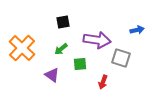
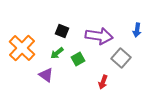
black square: moved 1 px left, 9 px down; rotated 32 degrees clockwise
blue arrow: rotated 112 degrees clockwise
purple arrow: moved 2 px right, 4 px up
green arrow: moved 4 px left, 4 px down
gray square: rotated 24 degrees clockwise
green square: moved 2 px left, 5 px up; rotated 24 degrees counterclockwise
purple triangle: moved 6 px left
